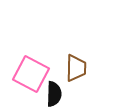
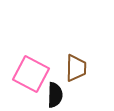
black semicircle: moved 1 px right, 1 px down
